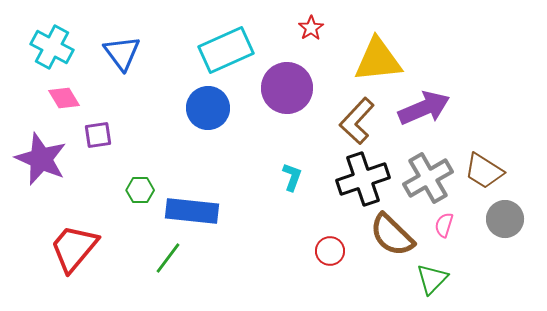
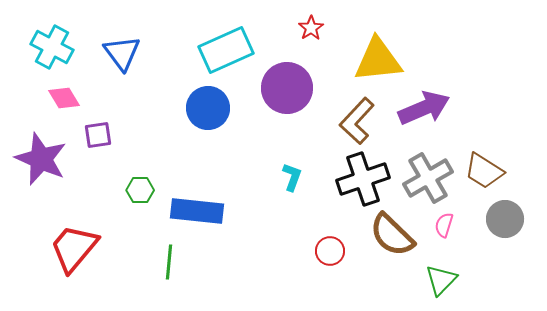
blue rectangle: moved 5 px right
green line: moved 1 px right, 4 px down; rotated 32 degrees counterclockwise
green triangle: moved 9 px right, 1 px down
